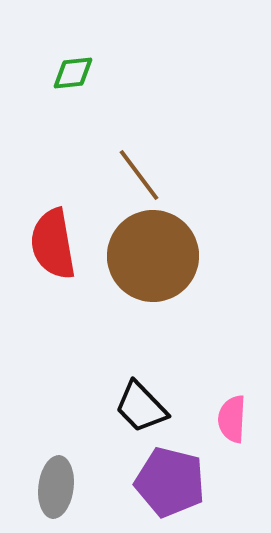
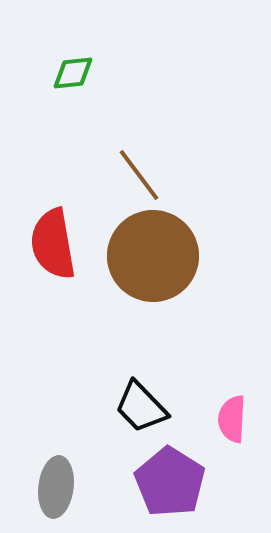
purple pentagon: rotated 18 degrees clockwise
